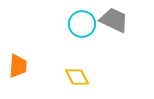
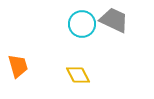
orange trapezoid: rotated 20 degrees counterclockwise
yellow diamond: moved 1 px right, 2 px up
